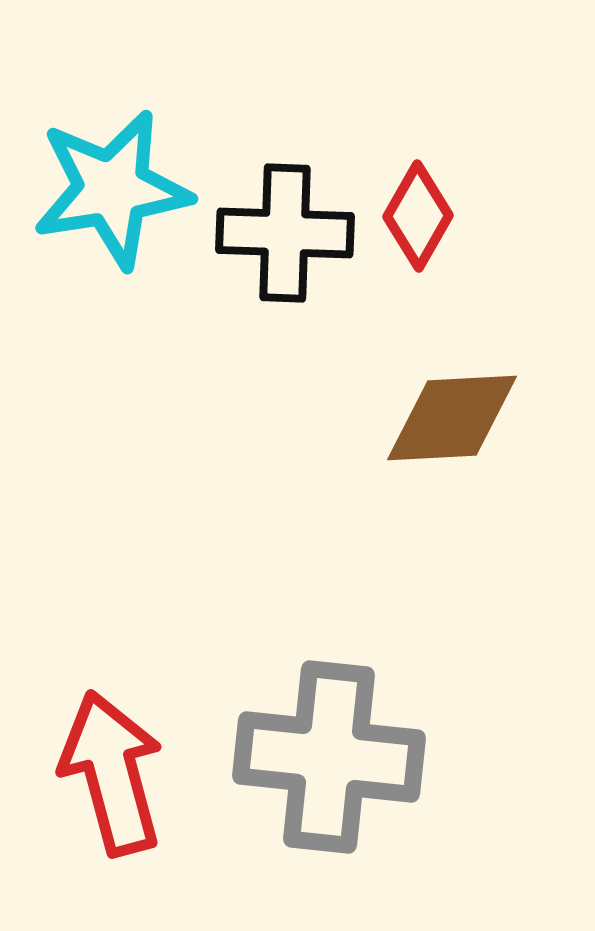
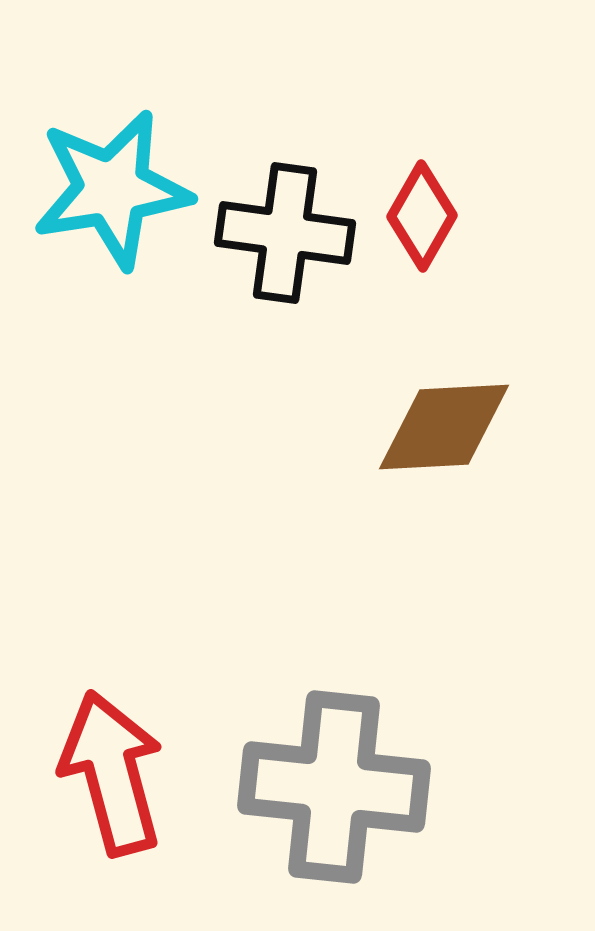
red diamond: moved 4 px right
black cross: rotated 6 degrees clockwise
brown diamond: moved 8 px left, 9 px down
gray cross: moved 5 px right, 30 px down
